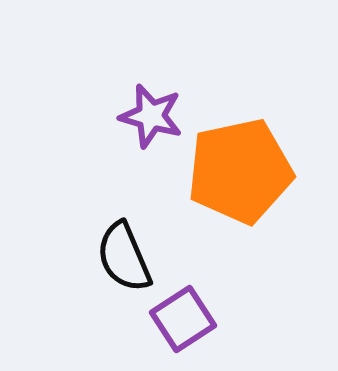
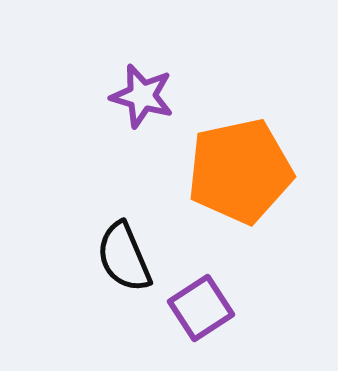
purple star: moved 9 px left, 20 px up
purple square: moved 18 px right, 11 px up
